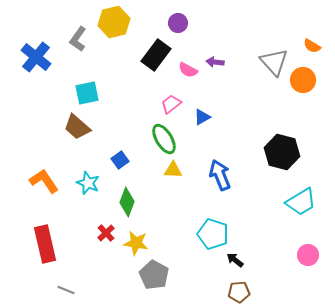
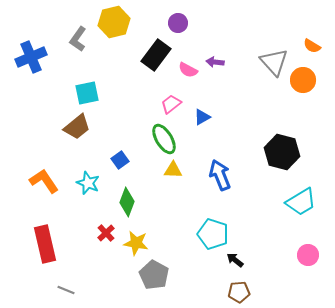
blue cross: moved 5 px left; rotated 28 degrees clockwise
brown trapezoid: rotated 80 degrees counterclockwise
